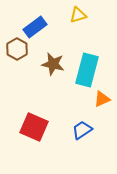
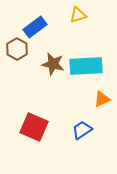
cyan rectangle: moved 1 px left, 4 px up; rotated 72 degrees clockwise
